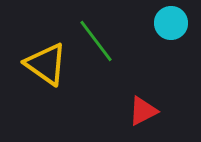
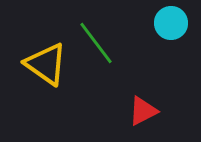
green line: moved 2 px down
